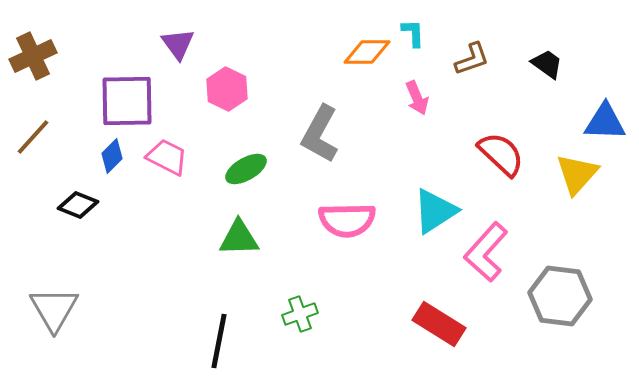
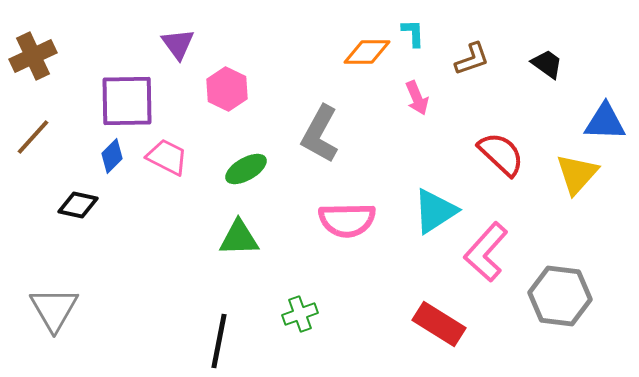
black diamond: rotated 9 degrees counterclockwise
